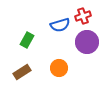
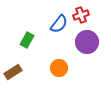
red cross: moved 2 px left, 1 px up
blue semicircle: moved 1 px left, 1 px up; rotated 36 degrees counterclockwise
brown rectangle: moved 9 px left
